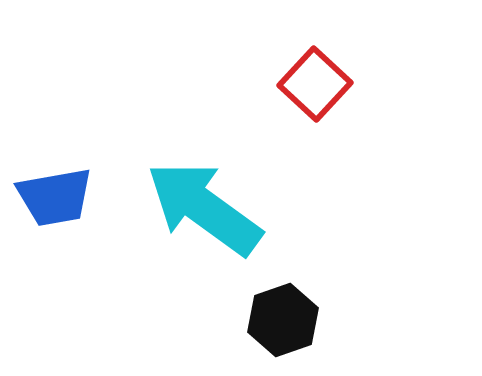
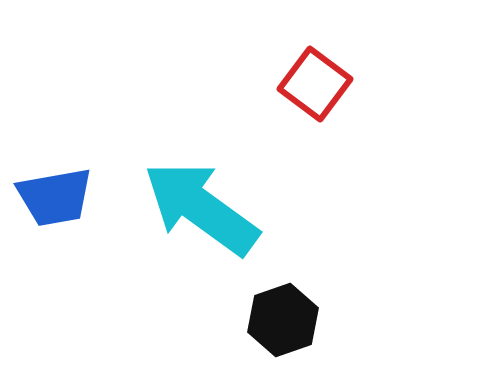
red square: rotated 6 degrees counterclockwise
cyan arrow: moved 3 px left
